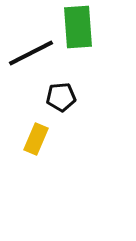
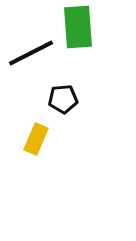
black pentagon: moved 2 px right, 2 px down
